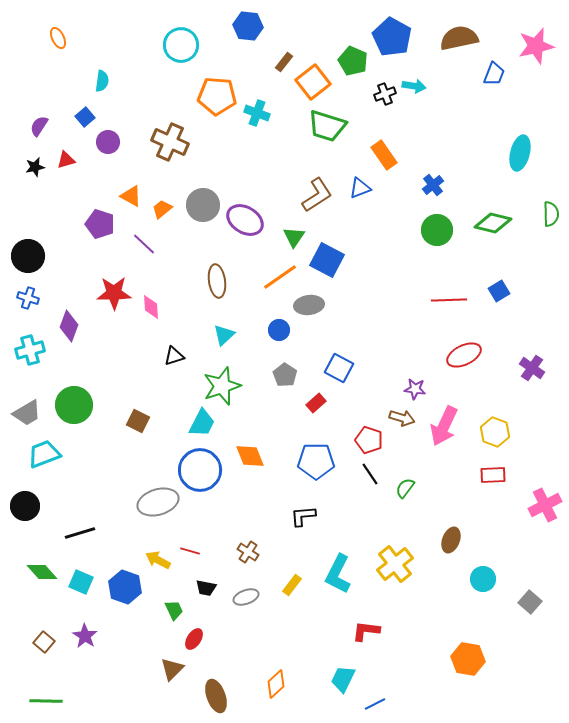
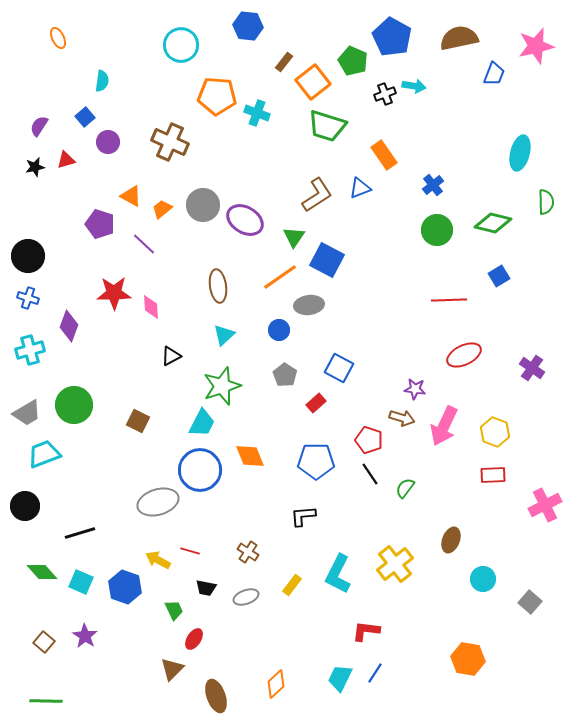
green semicircle at (551, 214): moved 5 px left, 12 px up
brown ellipse at (217, 281): moved 1 px right, 5 px down
blue square at (499, 291): moved 15 px up
black triangle at (174, 356): moved 3 px left; rotated 10 degrees counterclockwise
cyan trapezoid at (343, 679): moved 3 px left, 1 px up
blue line at (375, 704): moved 31 px up; rotated 30 degrees counterclockwise
